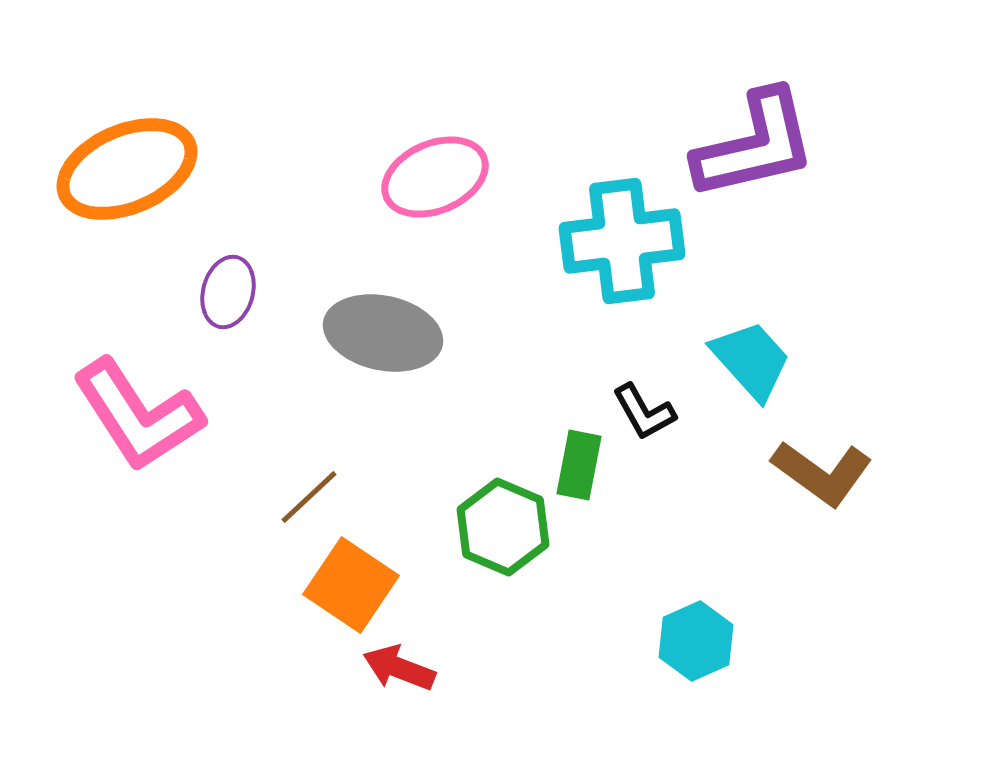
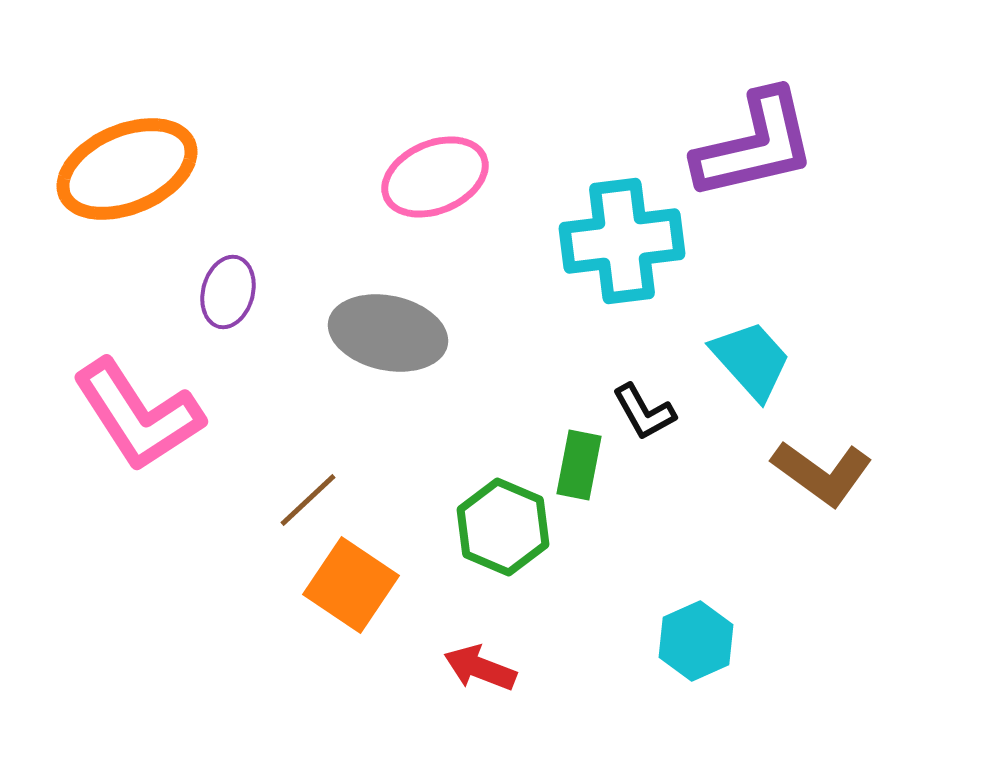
gray ellipse: moved 5 px right
brown line: moved 1 px left, 3 px down
red arrow: moved 81 px right
